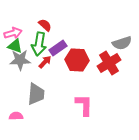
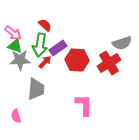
pink arrow: rotated 54 degrees clockwise
green arrow: moved 1 px right, 1 px down
gray trapezoid: moved 5 px up
pink semicircle: rotated 104 degrees counterclockwise
